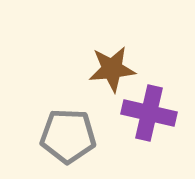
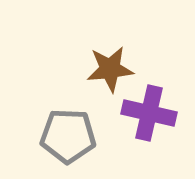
brown star: moved 2 px left
